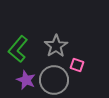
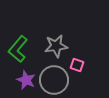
gray star: rotated 25 degrees clockwise
